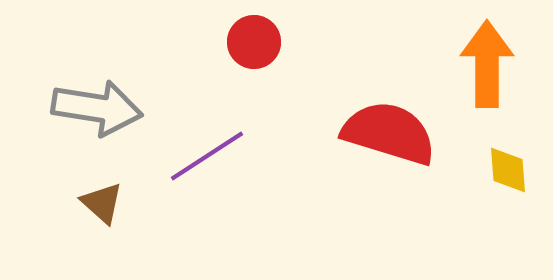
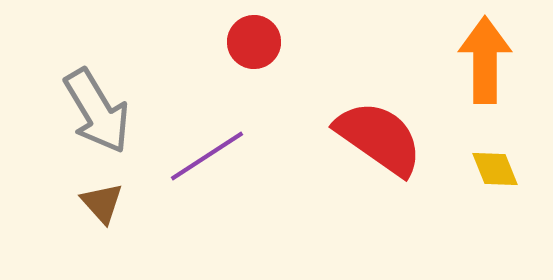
orange arrow: moved 2 px left, 4 px up
gray arrow: moved 3 px down; rotated 50 degrees clockwise
red semicircle: moved 10 px left, 5 px down; rotated 18 degrees clockwise
yellow diamond: moved 13 px left, 1 px up; rotated 18 degrees counterclockwise
brown triangle: rotated 6 degrees clockwise
